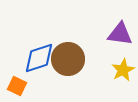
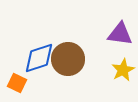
orange square: moved 3 px up
